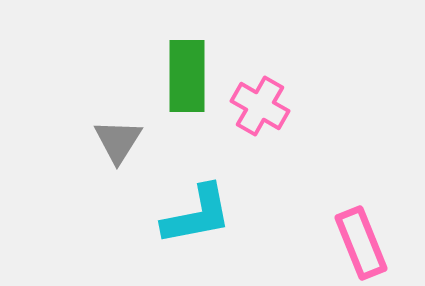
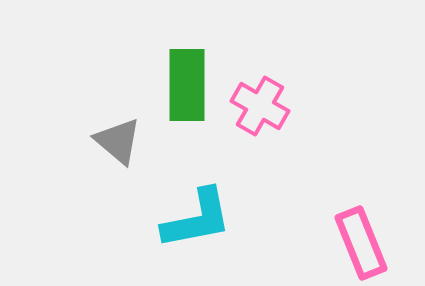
green rectangle: moved 9 px down
gray triangle: rotated 22 degrees counterclockwise
cyan L-shape: moved 4 px down
